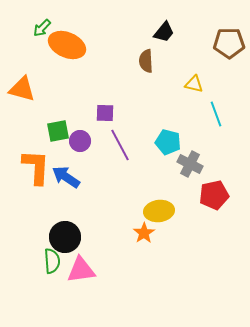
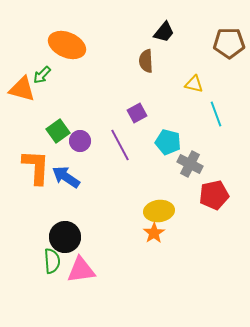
green arrow: moved 47 px down
purple square: moved 32 px right; rotated 30 degrees counterclockwise
green square: rotated 25 degrees counterclockwise
orange star: moved 10 px right
